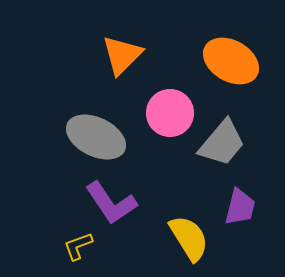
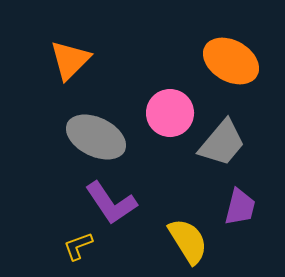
orange triangle: moved 52 px left, 5 px down
yellow semicircle: moved 1 px left, 3 px down
